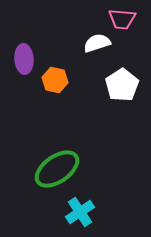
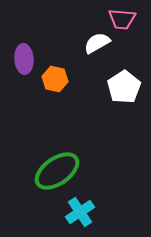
white semicircle: rotated 12 degrees counterclockwise
orange hexagon: moved 1 px up
white pentagon: moved 2 px right, 2 px down
green ellipse: moved 2 px down
